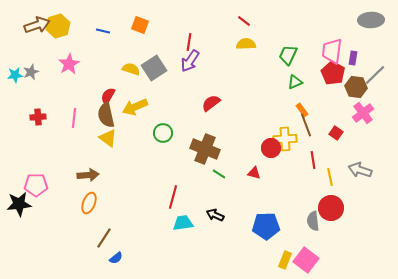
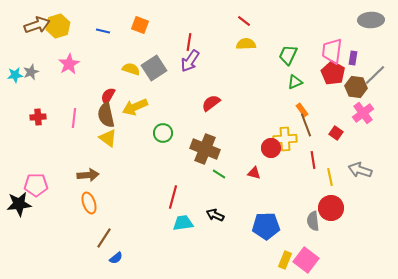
orange ellipse at (89, 203): rotated 40 degrees counterclockwise
